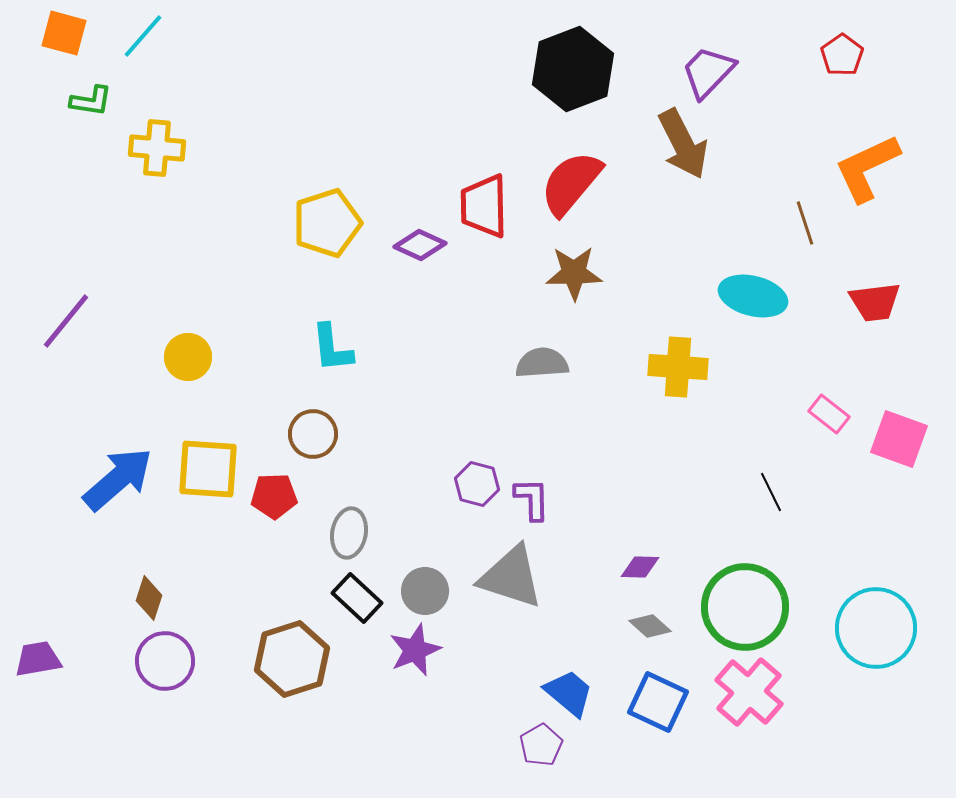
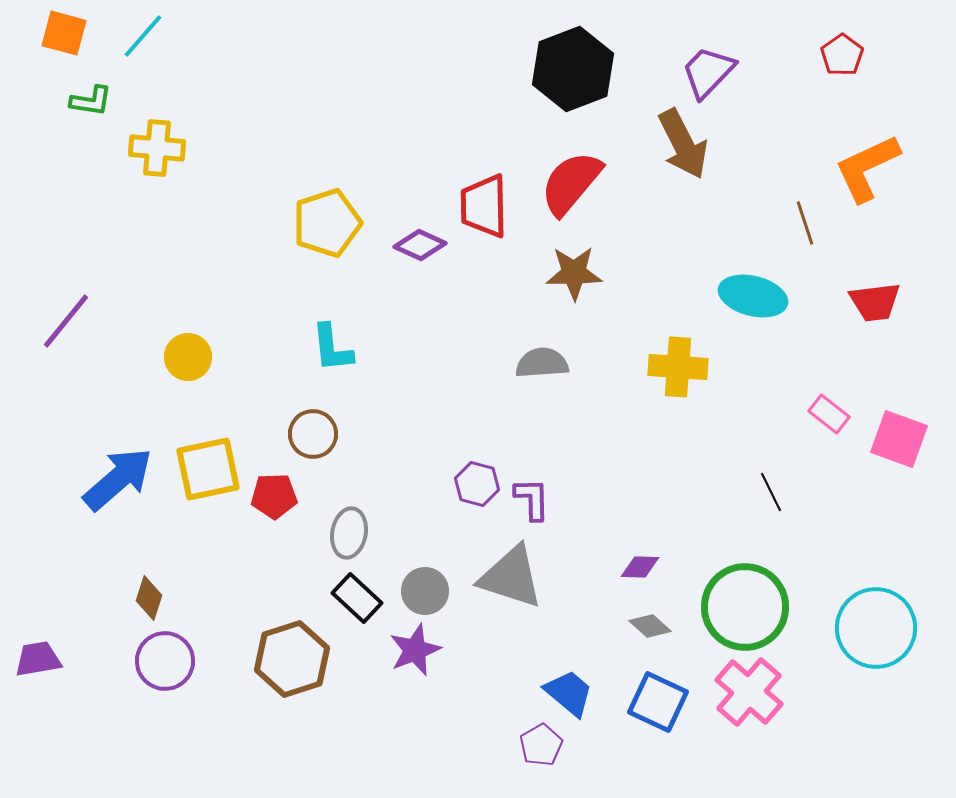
yellow square at (208, 469): rotated 16 degrees counterclockwise
